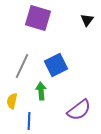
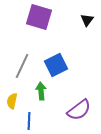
purple square: moved 1 px right, 1 px up
